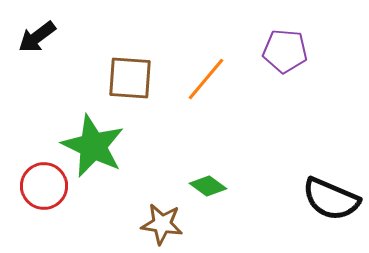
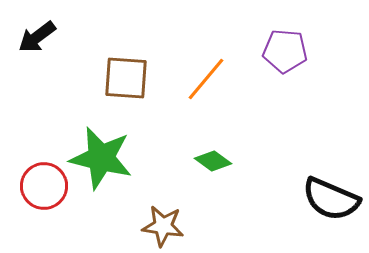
brown square: moved 4 px left
green star: moved 8 px right, 12 px down; rotated 12 degrees counterclockwise
green diamond: moved 5 px right, 25 px up
brown star: moved 1 px right, 2 px down
